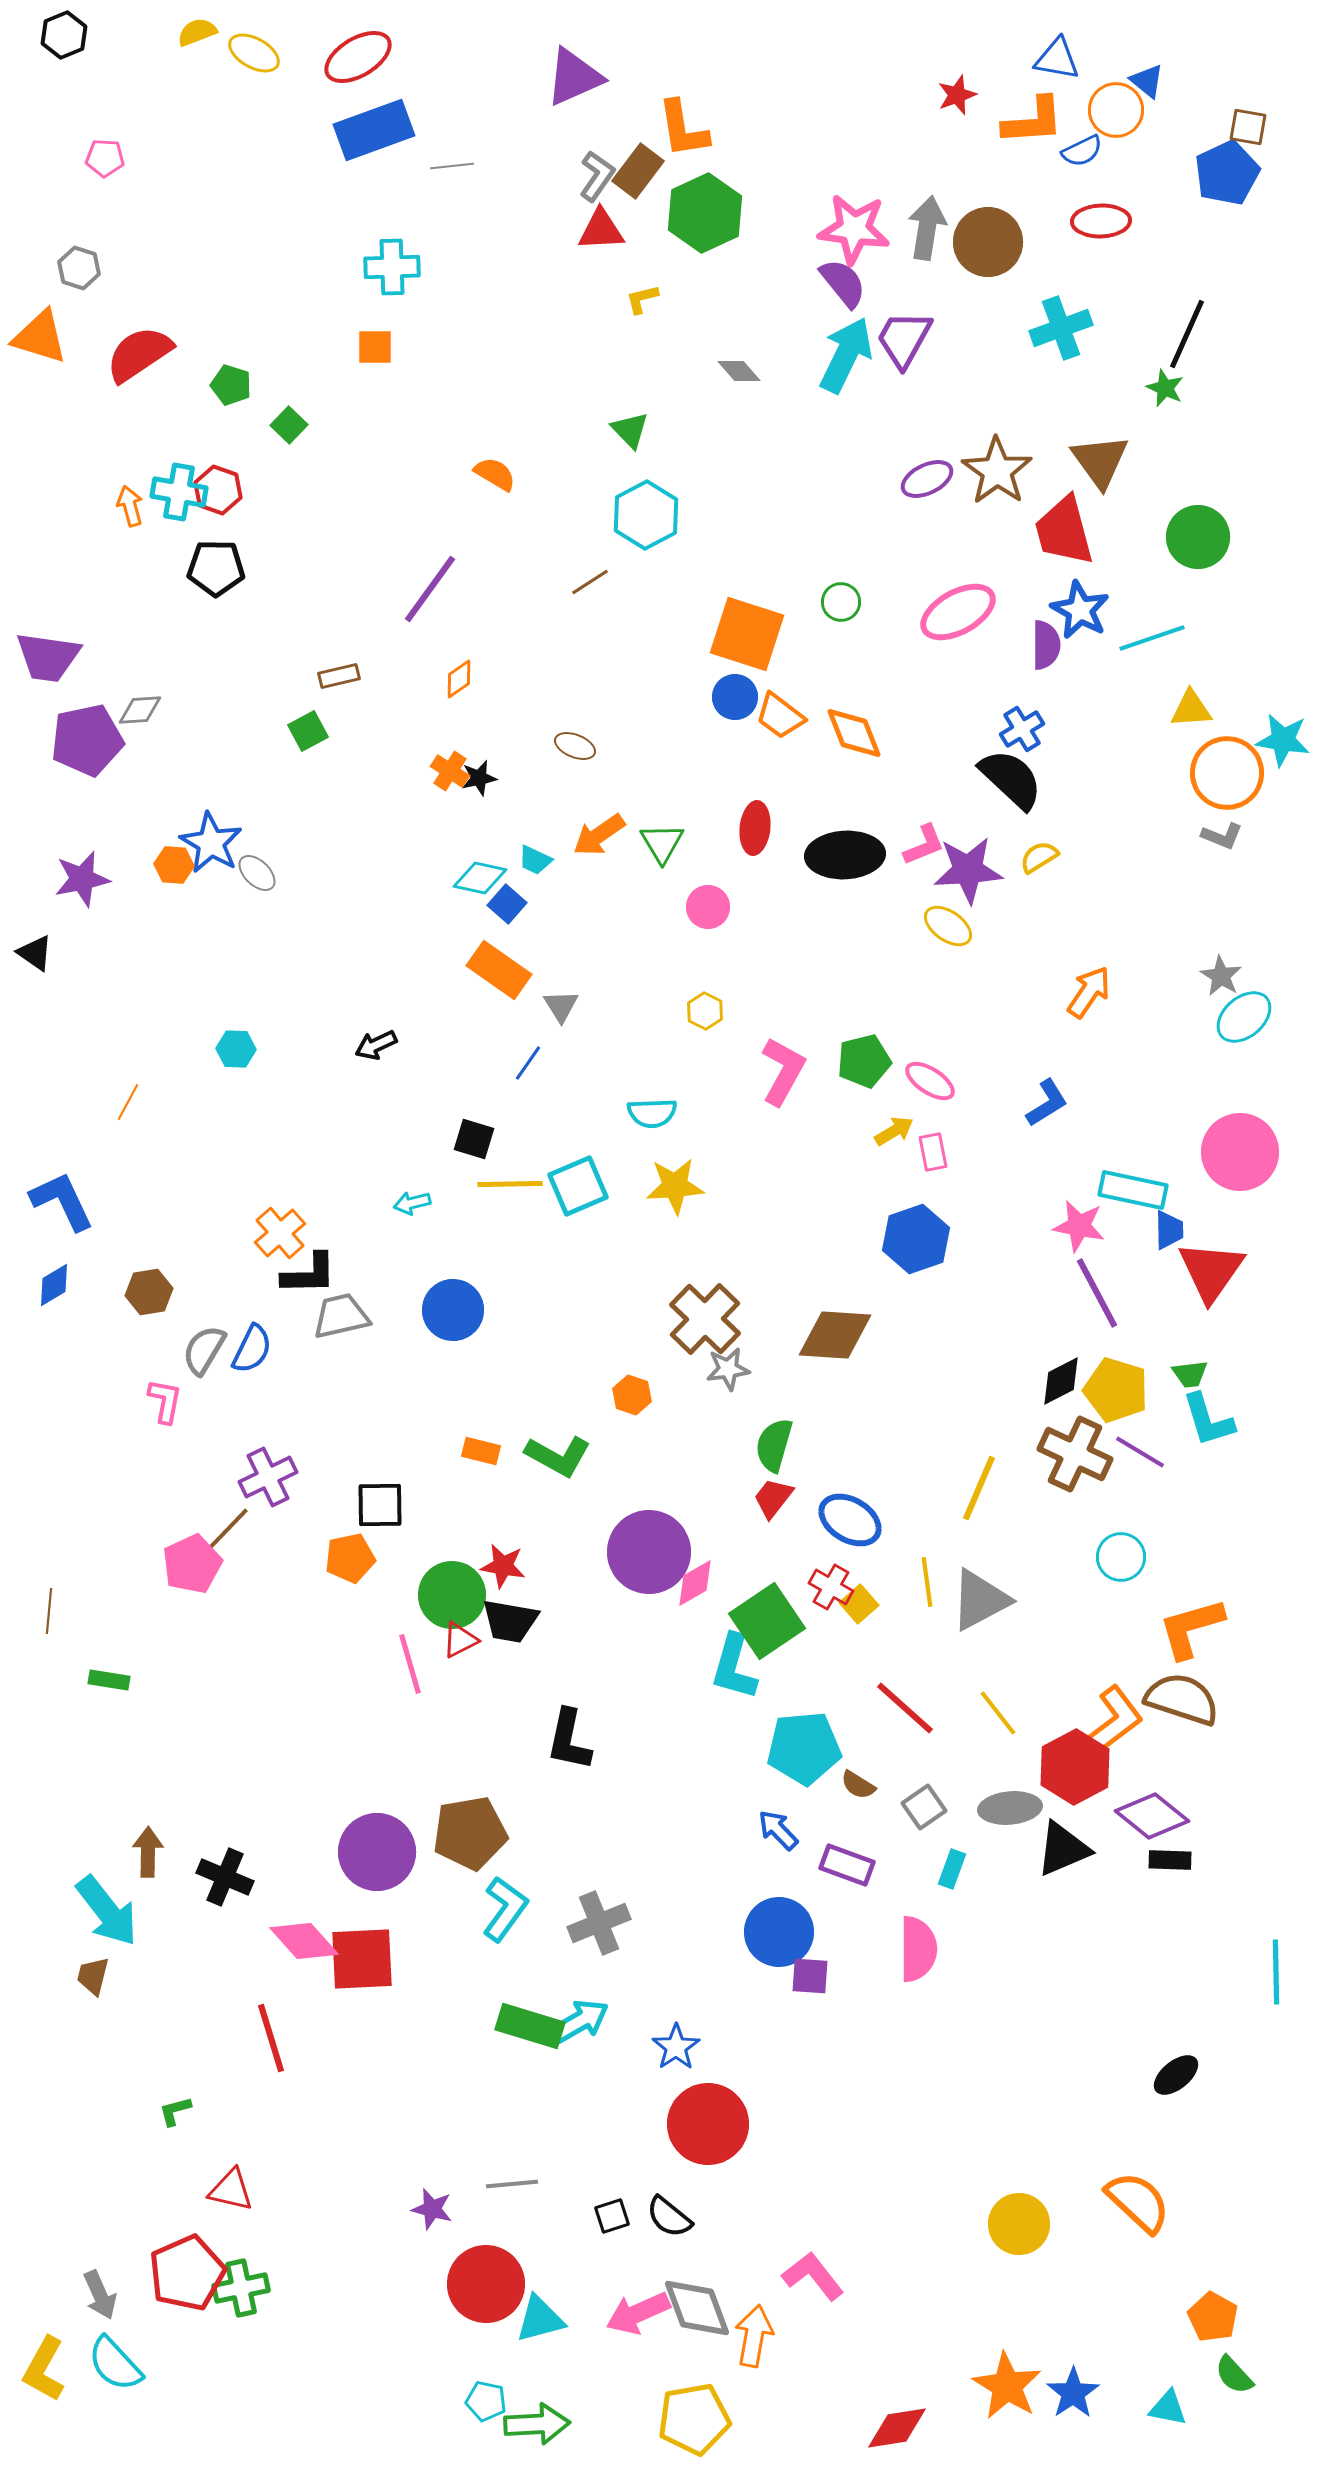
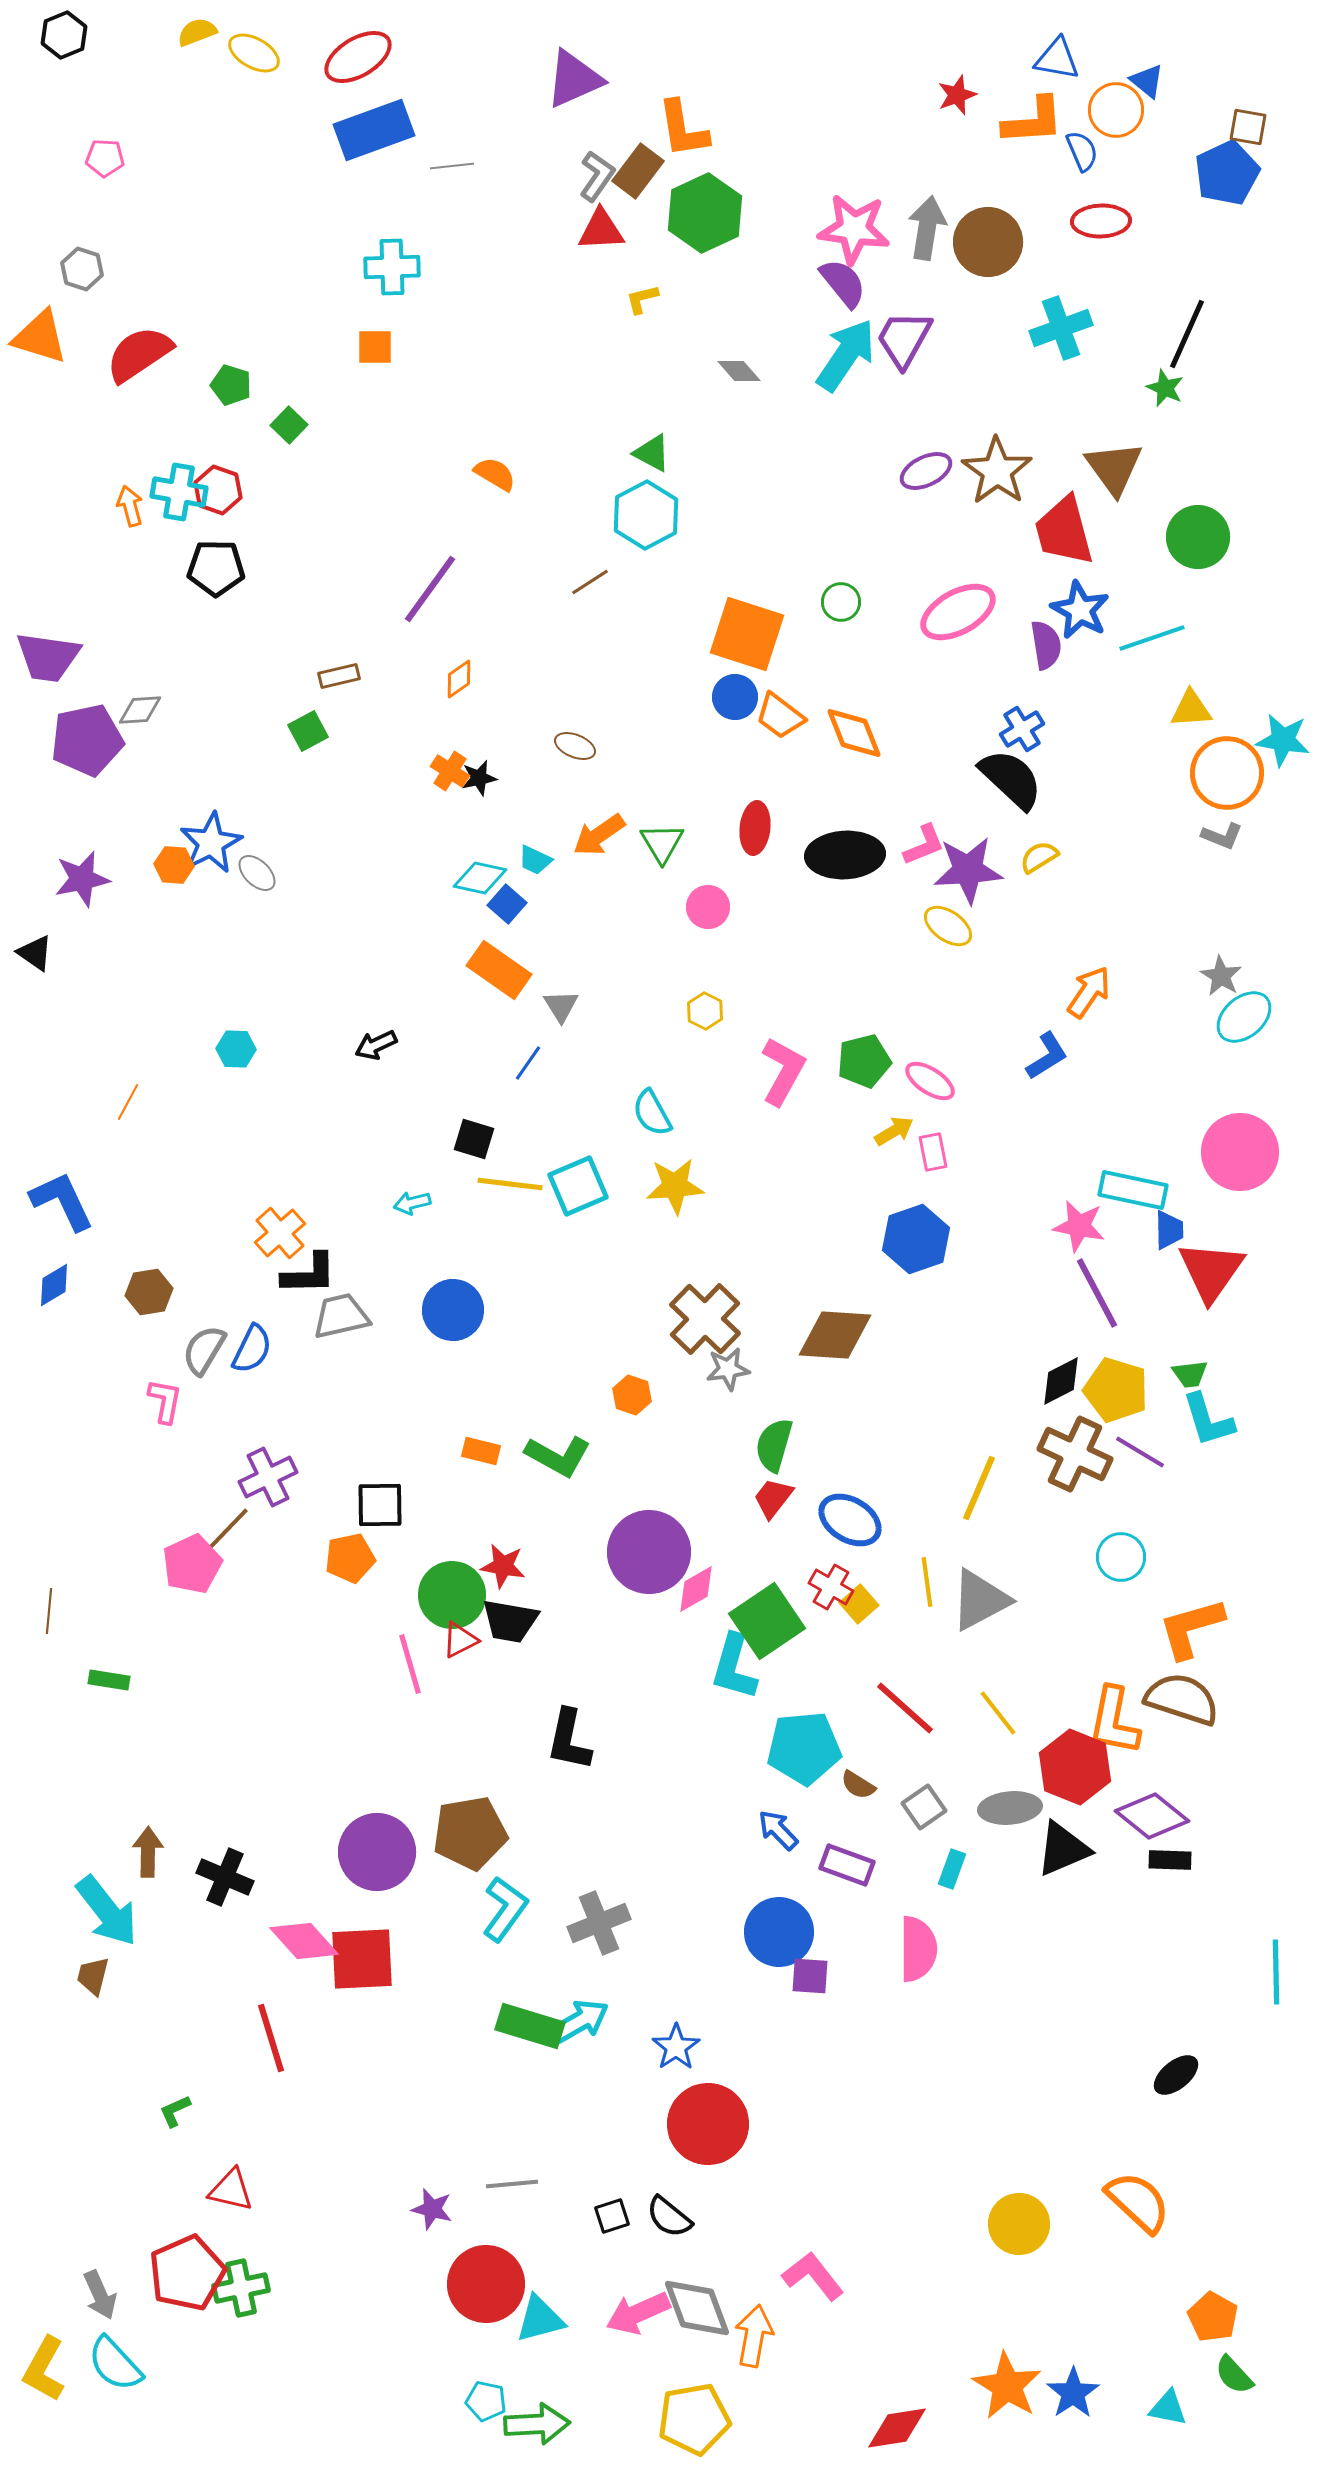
purple triangle at (574, 77): moved 2 px down
blue semicircle at (1082, 151): rotated 87 degrees counterclockwise
gray hexagon at (79, 268): moved 3 px right, 1 px down
cyan arrow at (846, 355): rotated 8 degrees clockwise
green triangle at (630, 430): moved 22 px right, 23 px down; rotated 18 degrees counterclockwise
brown triangle at (1100, 461): moved 14 px right, 7 px down
purple ellipse at (927, 479): moved 1 px left, 8 px up
purple semicircle at (1046, 645): rotated 9 degrees counterclockwise
blue star at (211, 843): rotated 14 degrees clockwise
blue L-shape at (1047, 1103): moved 47 px up
cyan semicircle at (652, 1113): rotated 63 degrees clockwise
yellow line at (510, 1184): rotated 8 degrees clockwise
pink diamond at (695, 1583): moved 1 px right, 6 px down
orange L-shape at (1114, 1721): rotated 138 degrees clockwise
red hexagon at (1075, 1767): rotated 10 degrees counterclockwise
green L-shape at (175, 2111): rotated 9 degrees counterclockwise
